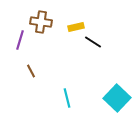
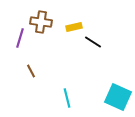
yellow rectangle: moved 2 px left
purple line: moved 2 px up
cyan square: moved 1 px right, 1 px up; rotated 20 degrees counterclockwise
